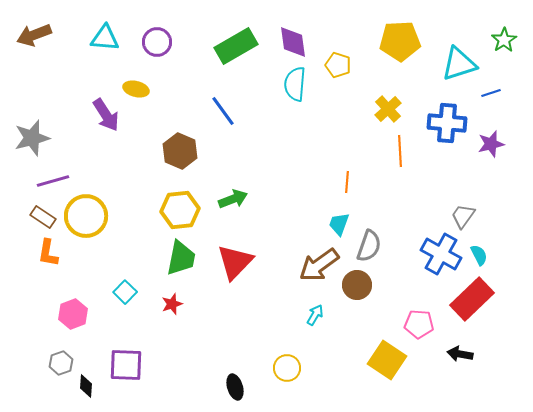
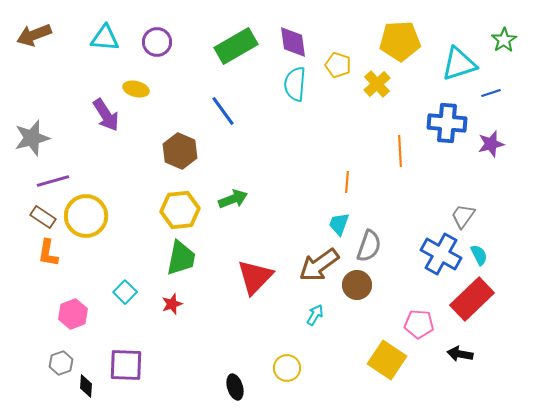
yellow cross at (388, 109): moved 11 px left, 25 px up
red triangle at (235, 262): moved 20 px right, 15 px down
